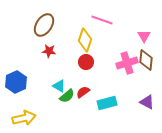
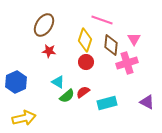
pink triangle: moved 10 px left, 3 px down
brown diamond: moved 35 px left, 15 px up
cyan triangle: moved 1 px left, 4 px up
